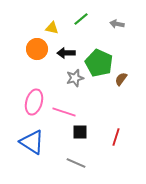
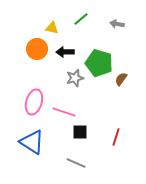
black arrow: moved 1 px left, 1 px up
green pentagon: rotated 8 degrees counterclockwise
